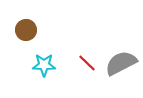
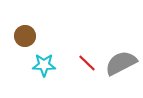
brown circle: moved 1 px left, 6 px down
